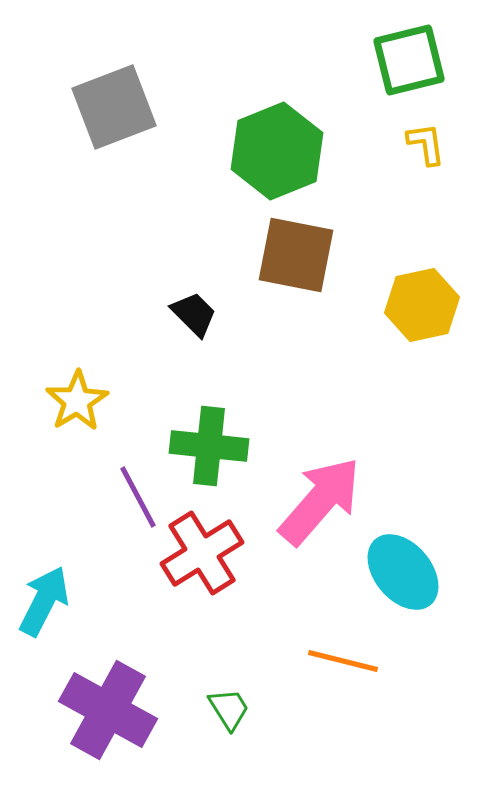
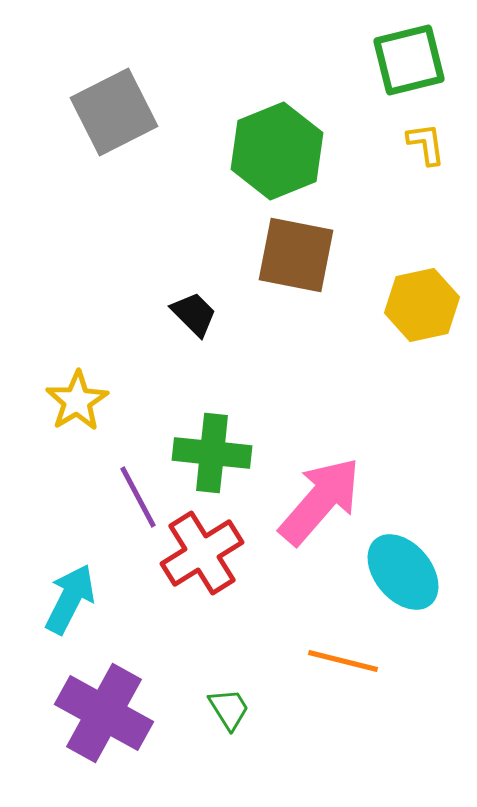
gray square: moved 5 px down; rotated 6 degrees counterclockwise
green cross: moved 3 px right, 7 px down
cyan arrow: moved 26 px right, 2 px up
purple cross: moved 4 px left, 3 px down
